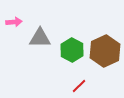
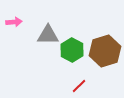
gray triangle: moved 8 px right, 3 px up
brown hexagon: rotated 8 degrees clockwise
